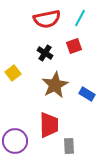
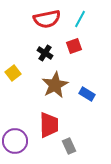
cyan line: moved 1 px down
gray rectangle: rotated 21 degrees counterclockwise
